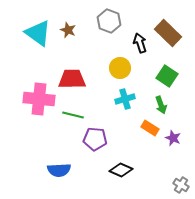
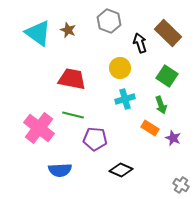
red trapezoid: rotated 12 degrees clockwise
pink cross: moved 29 px down; rotated 32 degrees clockwise
blue semicircle: moved 1 px right
